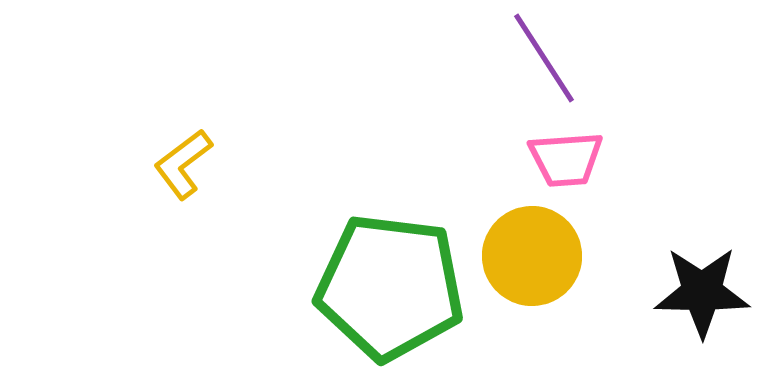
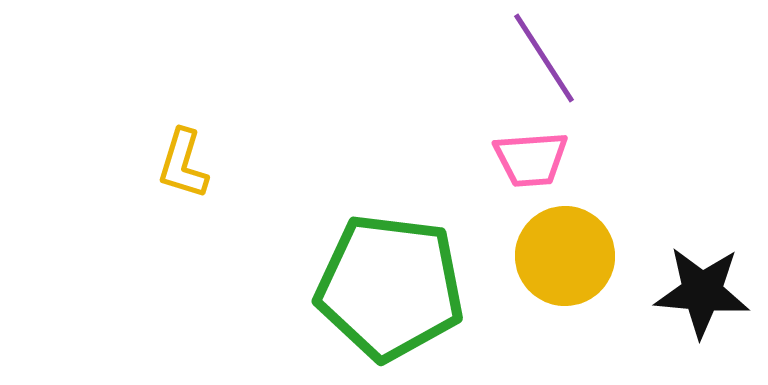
pink trapezoid: moved 35 px left
yellow L-shape: rotated 36 degrees counterclockwise
yellow circle: moved 33 px right
black star: rotated 4 degrees clockwise
